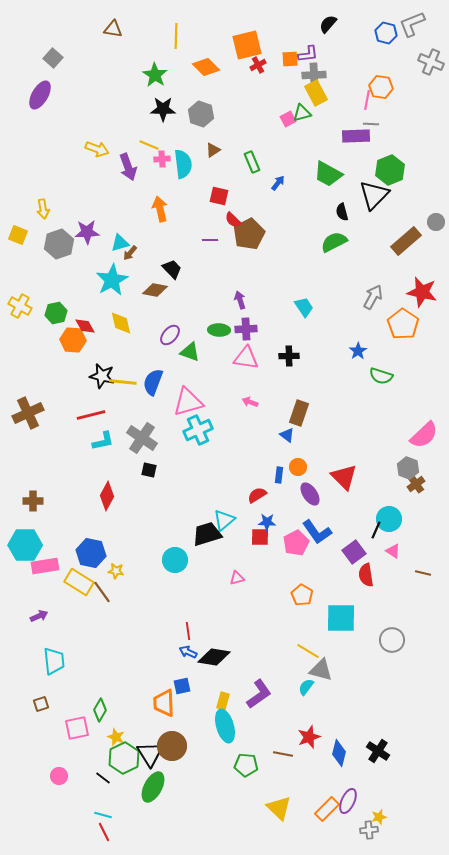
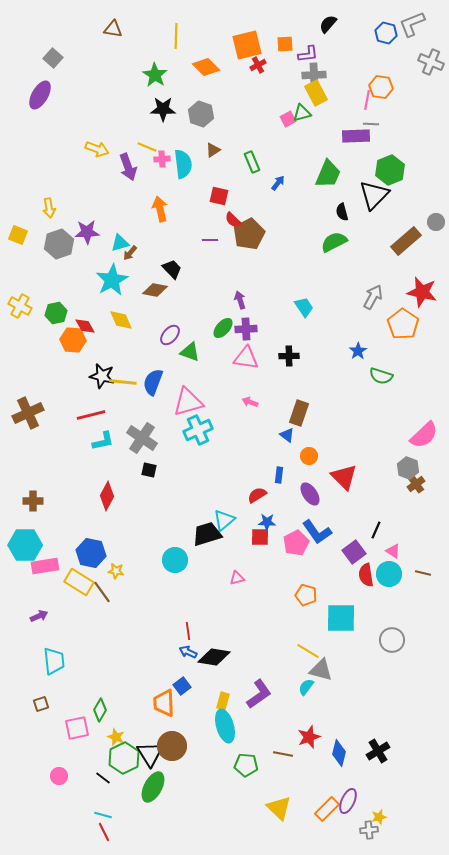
orange square at (290, 59): moved 5 px left, 15 px up
yellow line at (149, 145): moved 2 px left, 2 px down
green trapezoid at (328, 174): rotated 96 degrees counterclockwise
yellow arrow at (43, 209): moved 6 px right, 1 px up
yellow diamond at (121, 323): moved 3 px up; rotated 10 degrees counterclockwise
green ellipse at (219, 330): moved 4 px right, 2 px up; rotated 50 degrees counterclockwise
orange circle at (298, 467): moved 11 px right, 11 px up
cyan circle at (389, 519): moved 55 px down
orange pentagon at (302, 595): moved 4 px right; rotated 15 degrees counterclockwise
blue square at (182, 686): rotated 24 degrees counterclockwise
black cross at (378, 751): rotated 25 degrees clockwise
